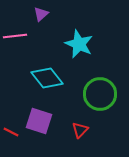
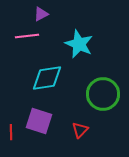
purple triangle: rotated 14 degrees clockwise
pink line: moved 12 px right
cyan diamond: rotated 60 degrees counterclockwise
green circle: moved 3 px right
red line: rotated 63 degrees clockwise
